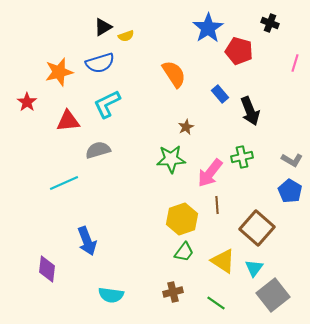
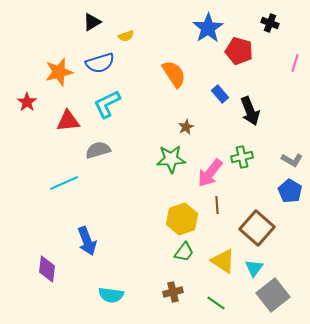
black triangle: moved 11 px left, 5 px up
